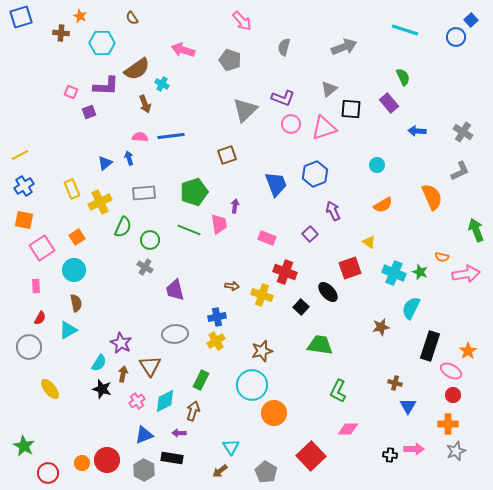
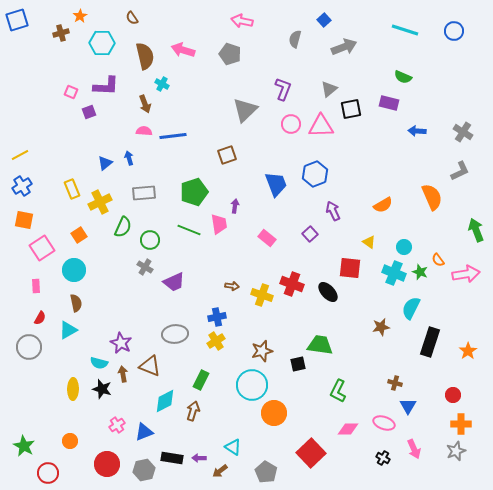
orange star at (80, 16): rotated 16 degrees clockwise
blue square at (21, 17): moved 4 px left, 3 px down
blue square at (471, 20): moved 147 px left
pink arrow at (242, 21): rotated 145 degrees clockwise
brown cross at (61, 33): rotated 21 degrees counterclockwise
blue circle at (456, 37): moved 2 px left, 6 px up
gray semicircle at (284, 47): moved 11 px right, 8 px up
gray pentagon at (230, 60): moved 6 px up
brown semicircle at (137, 69): moved 8 px right, 13 px up; rotated 68 degrees counterclockwise
green semicircle at (403, 77): rotated 138 degrees clockwise
purple L-shape at (283, 98): moved 9 px up; rotated 90 degrees counterclockwise
purple rectangle at (389, 103): rotated 36 degrees counterclockwise
black square at (351, 109): rotated 15 degrees counterclockwise
pink triangle at (324, 128): moved 3 px left, 2 px up; rotated 16 degrees clockwise
blue line at (171, 136): moved 2 px right
pink semicircle at (140, 137): moved 4 px right, 6 px up
cyan circle at (377, 165): moved 27 px right, 82 px down
blue cross at (24, 186): moved 2 px left
orange square at (77, 237): moved 2 px right, 2 px up
pink rectangle at (267, 238): rotated 18 degrees clockwise
orange semicircle at (442, 257): moved 4 px left, 3 px down; rotated 40 degrees clockwise
red square at (350, 268): rotated 25 degrees clockwise
red cross at (285, 272): moved 7 px right, 12 px down
purple trapezoid at (175, 290): moved 1 px left, 8 px up; rotated 100 degrees counterclockwise
black square at (301, 307): moved 3 px left, 57 px down; rotated 35 degrees clockwise
black rectangle at (430, 346): moved 4 px up
cyan semicircle at (99, 363): rotated 72 degrees clockwise
brown triangle at (150, 366): rotated 35 degrees counterclockwise
pink ellipse at (451, 371): moved 67 px left, 52 px down; rotated 10 degrees counterclockwise
brown arrow at (123, 374): rotated 21 degrees counterclockwise
yellow ellipse at (50, 389): moved 23 px right; rotated 40 degrees clockwise
pink cross at (137, 401): moved 20 px left, 24 px down
orange cross at (448, 424): moved 13 px right
purple arrow at (179, 433): moved 20 px right, 25 px down
blue triangle at (144, 435): moved 3 px up
cyan triangle at (231, 447): moved 2 px right; rotated 24 degrees counterclockwise
pink arrow at (414, 449): rotated 66 degrees clockwise
black cross at (390, 455): moved 7 px left, 3 px down; rotated 24 degrees clockwise
red square at (311, 456): moved 3 px up
red circle at (107, 460): moved 4 px down
orange circle at (82, 463): moved 12 px left, 22 px up
gray hexagon at (144, 470): rotated 20 degrees clockwise
